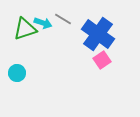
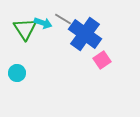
green triangle: rotated 45 degrees counterclockwise
blue cross: moved 13 px left
